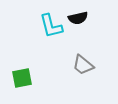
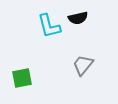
cyan L-shape: moved 2 px left
gray trapezoid: rotated 90 degrees clockwise
